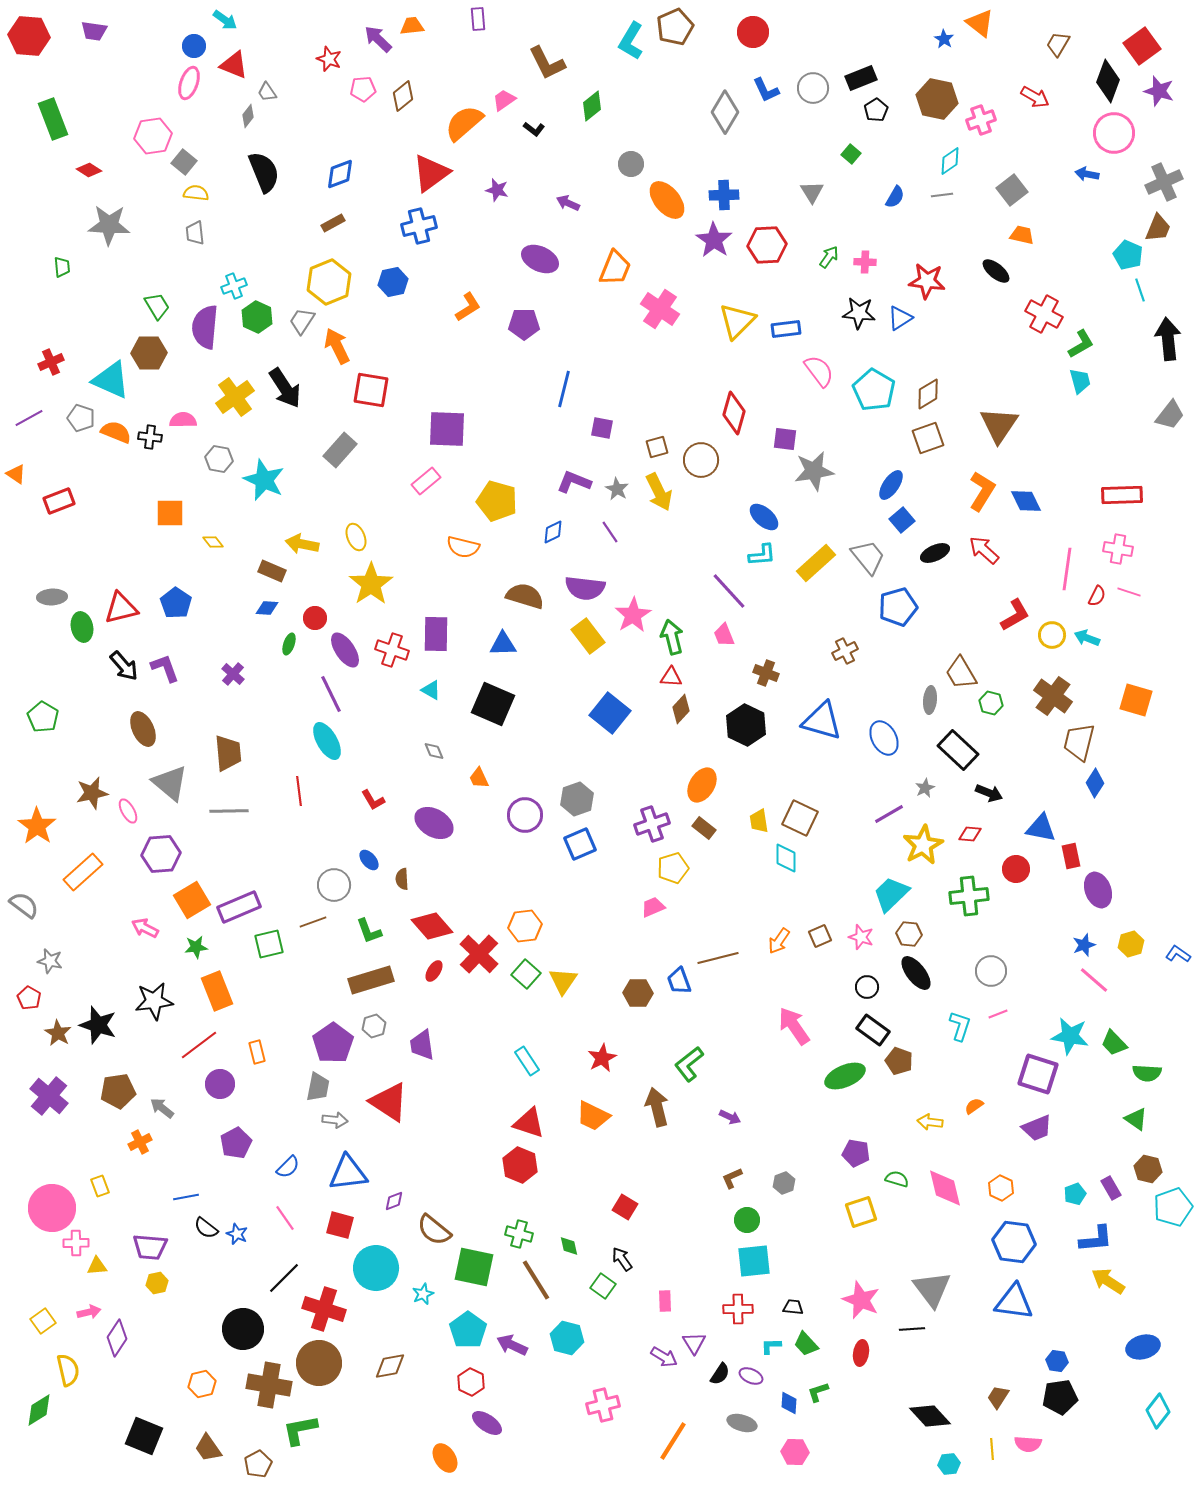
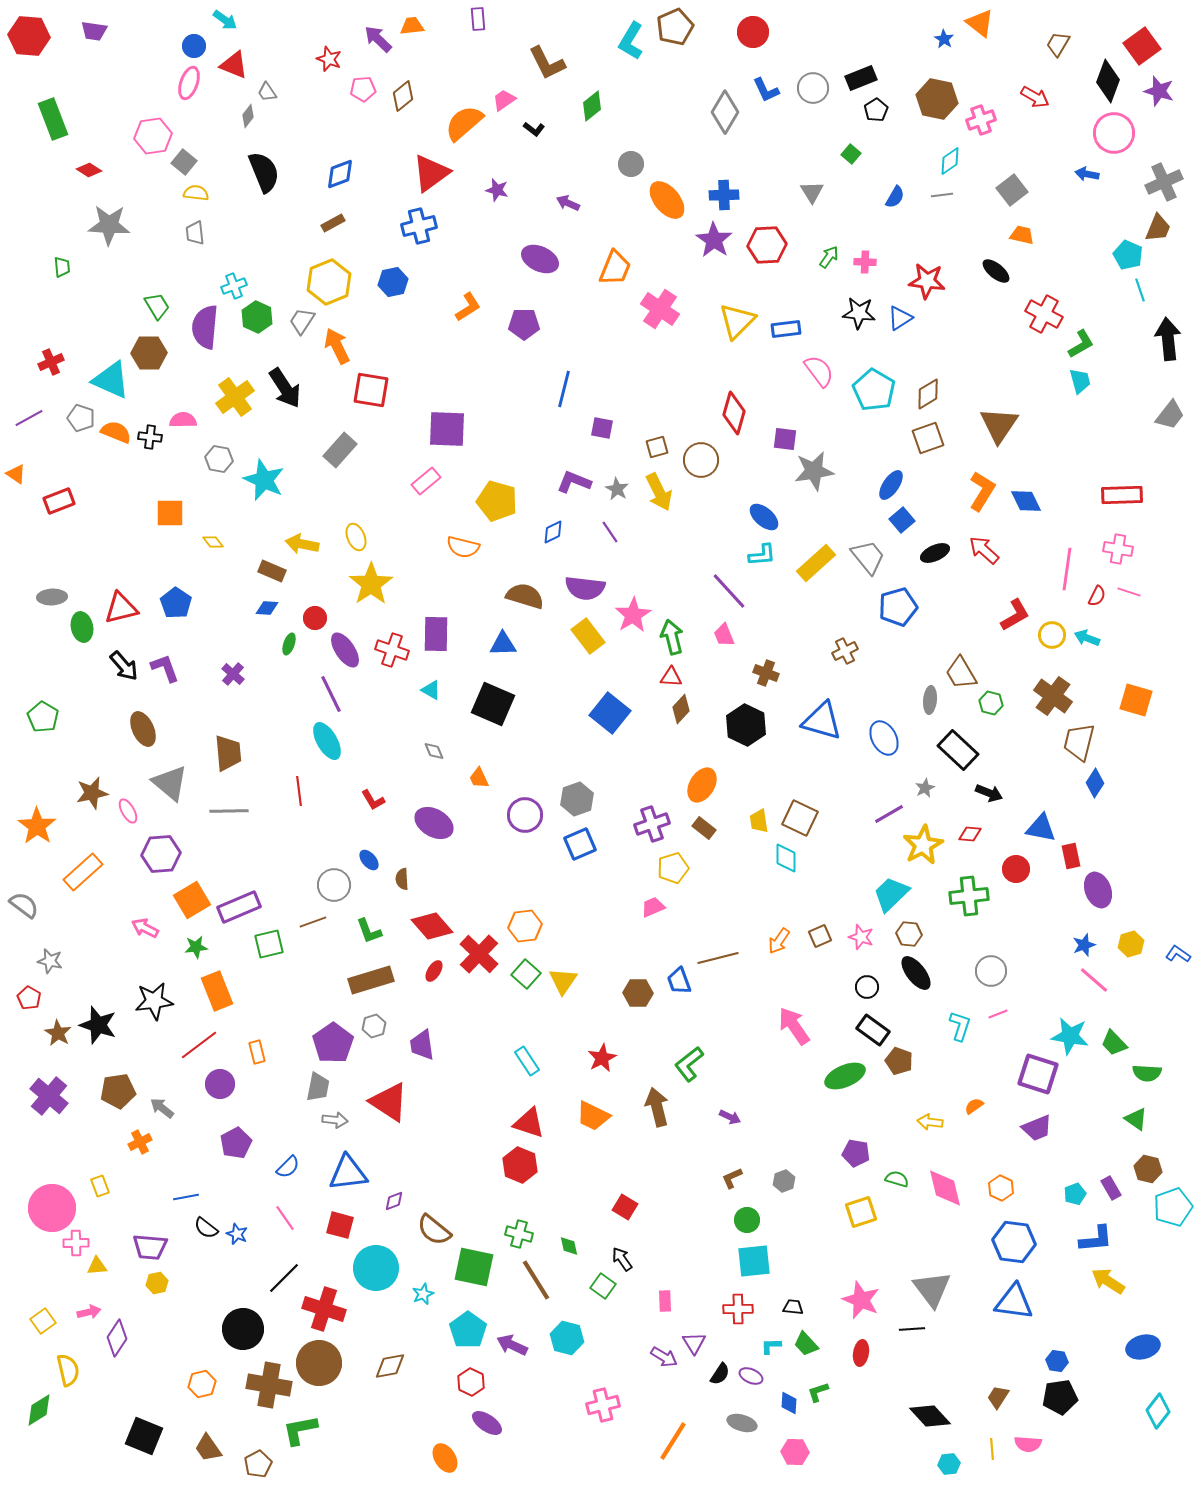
gray hexagon at (784, 1183): moved 2 px up
